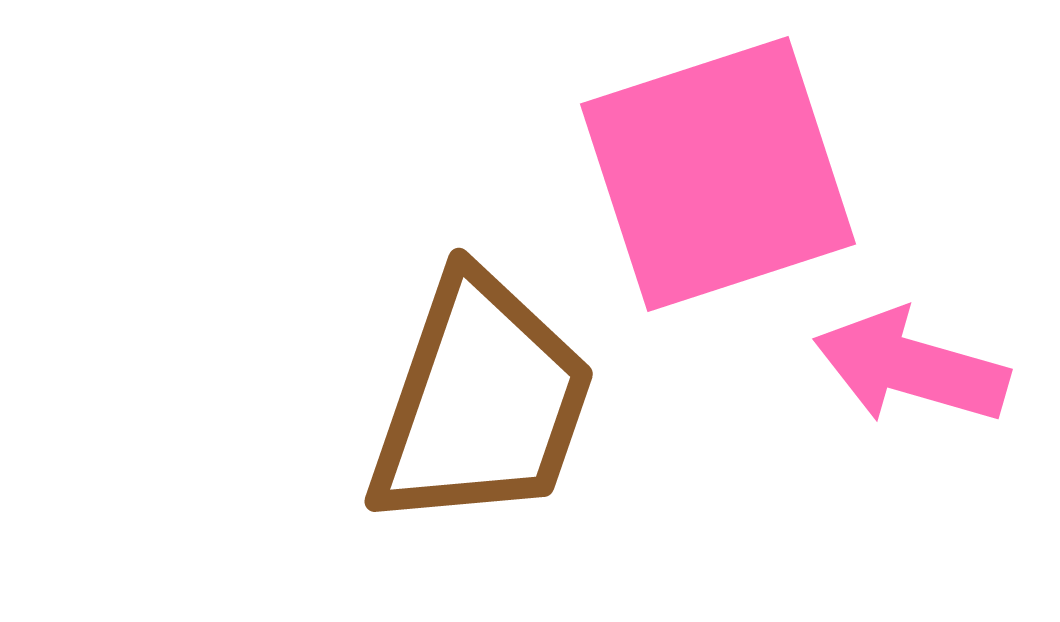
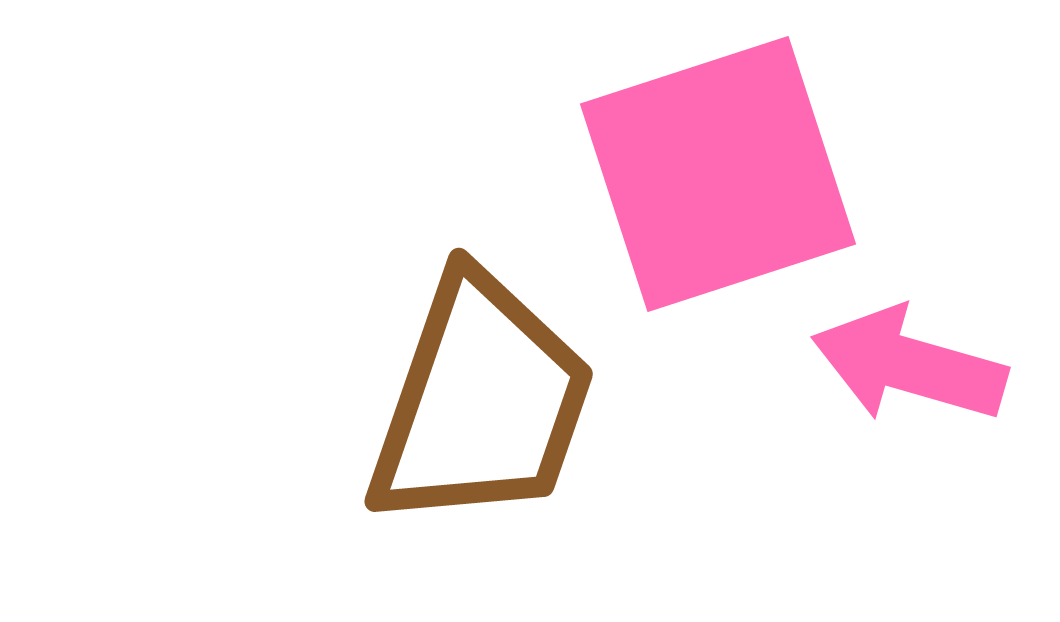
pink arrow: moved 2 px left, 2 px up
